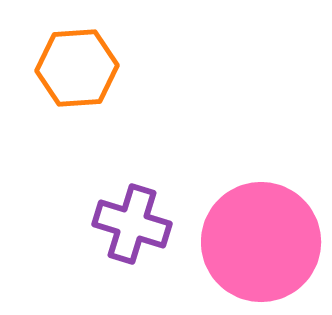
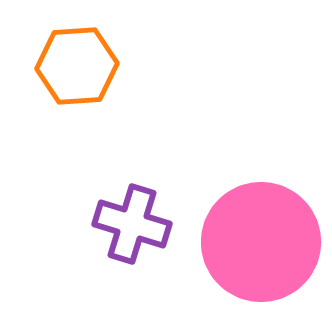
orange hexagon: moved 2 px up
